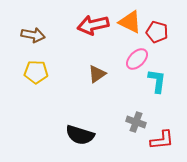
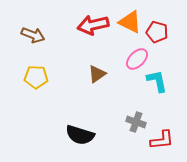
brown arrow: rotated 10 degrees clockwise
yellow pentagon: moved 5 px down
cyan L-shape: rotated 20 degrees counterclockwise
